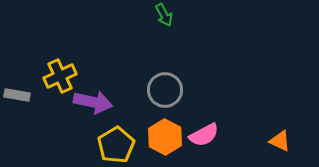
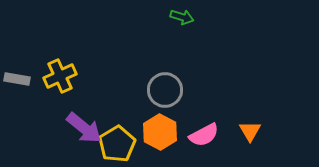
green arrow: moved 18 px right, 2 px down; rotated 45 degrees counterclockwise
gray rectangle: moved 16 px up
purple arrow: moved 9 px left, 26 px down; rotated 27 degrees clockwise
orange hexagon: moved 5 px left, 5 px up
orange triangle: moved 30 px left, 10 px up; rotated 35 degrees clockwise
yellow pentagon: moved 1 px right, 1 px up
